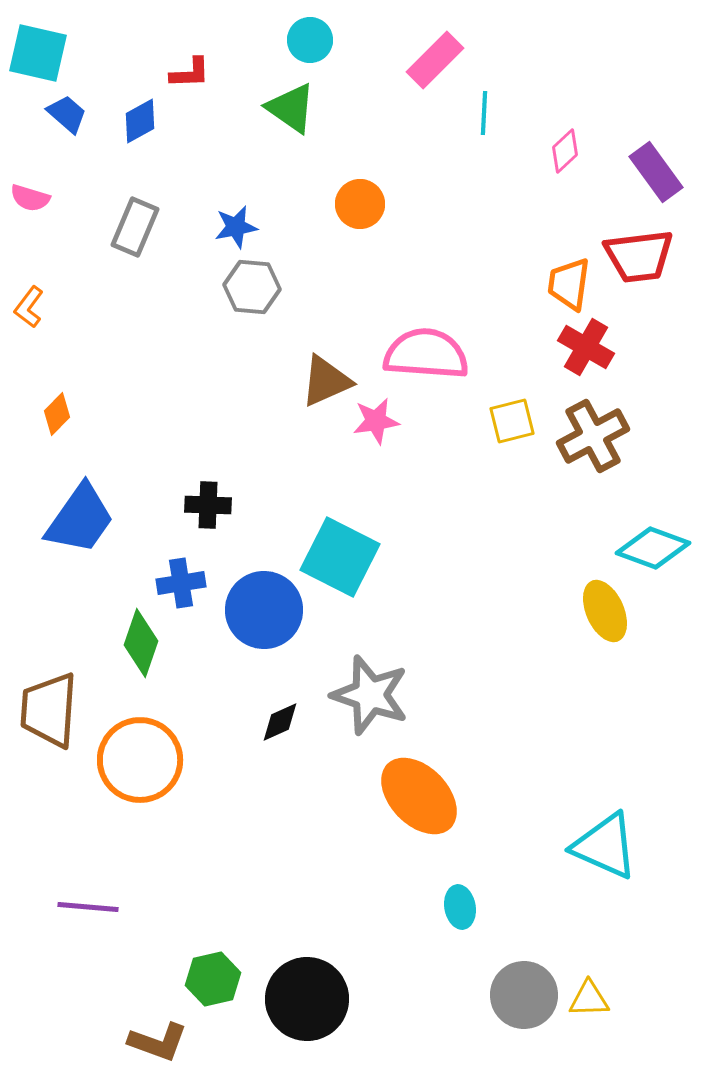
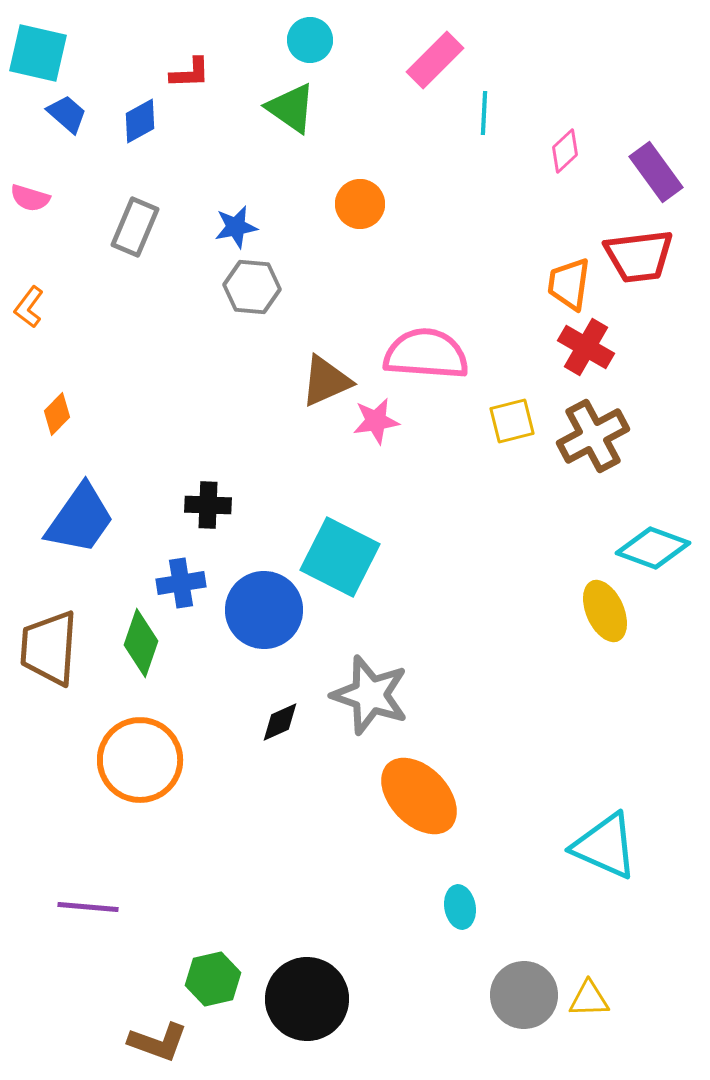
brown trapezoid at (49, 710): moved 62 px up
